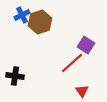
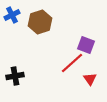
blue cross: moved 10 px left
purple square: rotated 12 degrees counterclockwise
black cross: rotated 18 degrees counterclockwise
red triangle: moved 8 px right, 12 px up
